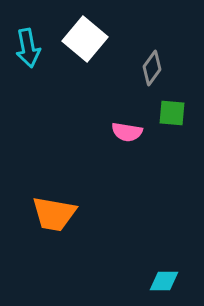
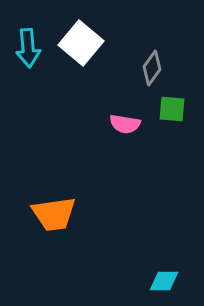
white square: moved 4 px left, 4 px down
cyan arrow: rotated 6 degrees clockwise
green square: moved 4 px up
pink semicircle: moved 2 px left, 8 px up
orange trapezoid: rotated 18 degrees counterclockwise
